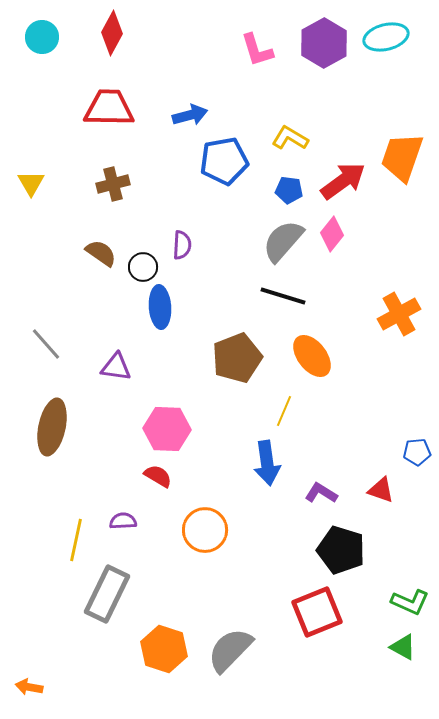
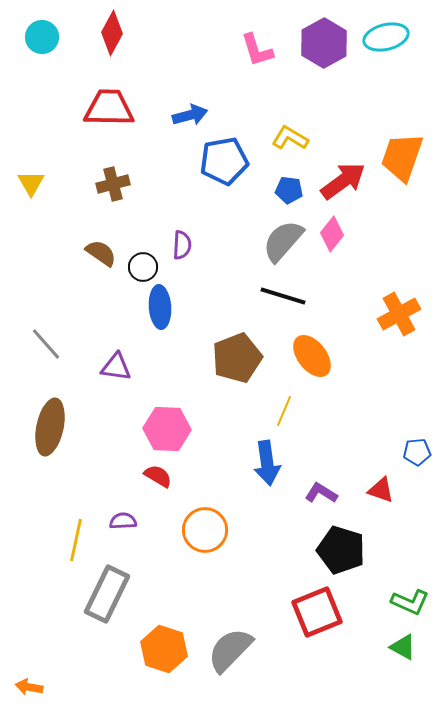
brown ellipse at (52, 427): moved 2 px left
